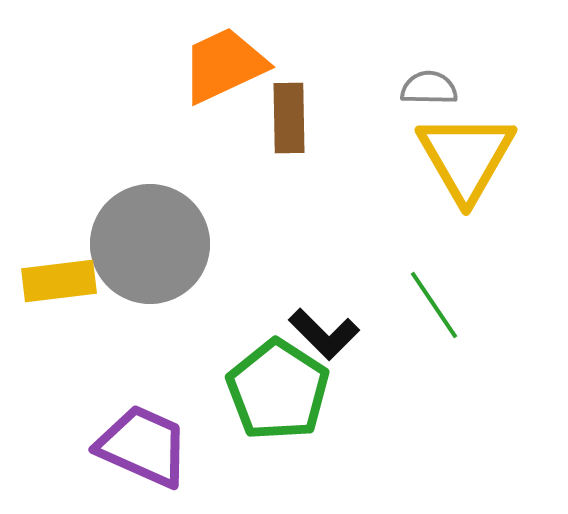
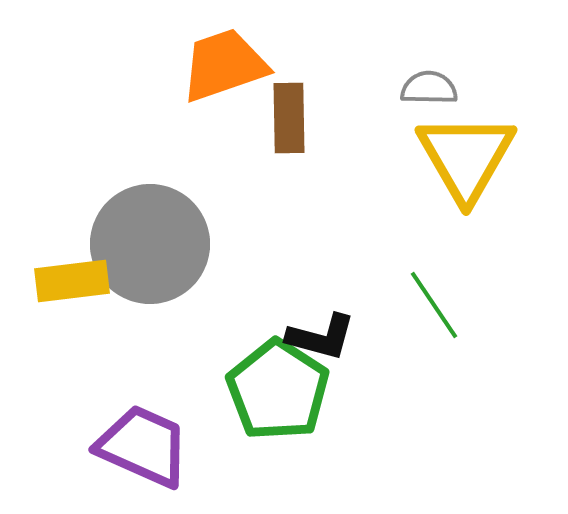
orange trapezoid: rotated 6 degrees clockwise
yellow rectangle: moved 13 px right
black L-shape: moved 3 px left, 3 px down; rotated 30 degrees counterclockwise
